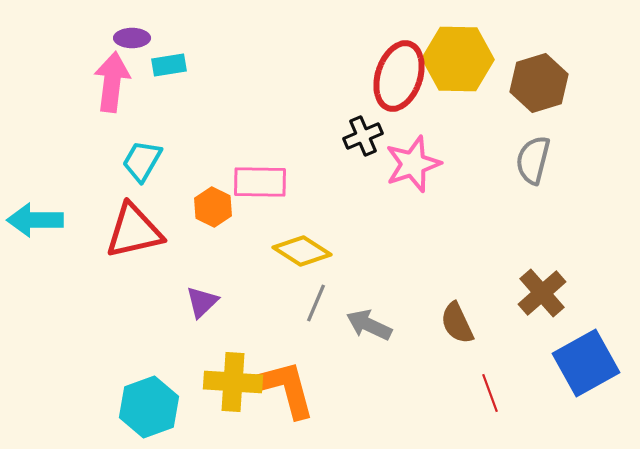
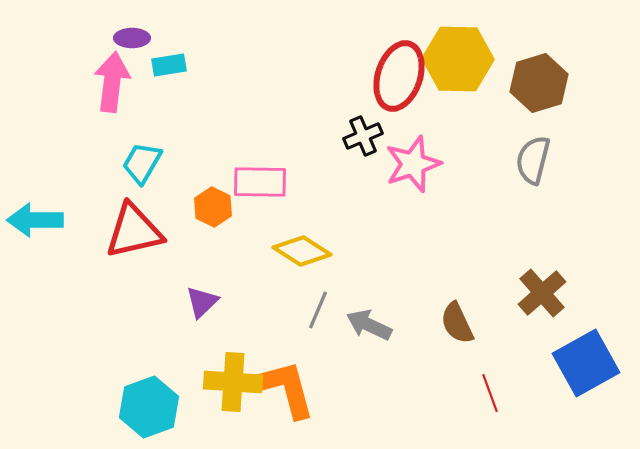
cyan trapezoid: moved 2 px down
gray line: moved 2 px right, 7 px down
